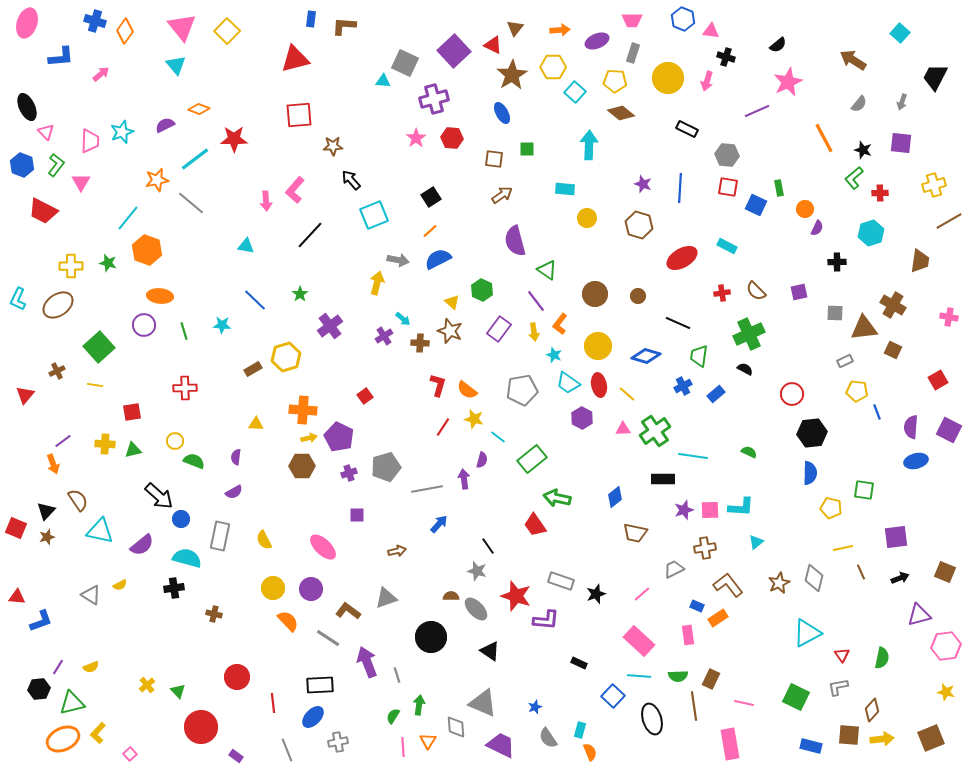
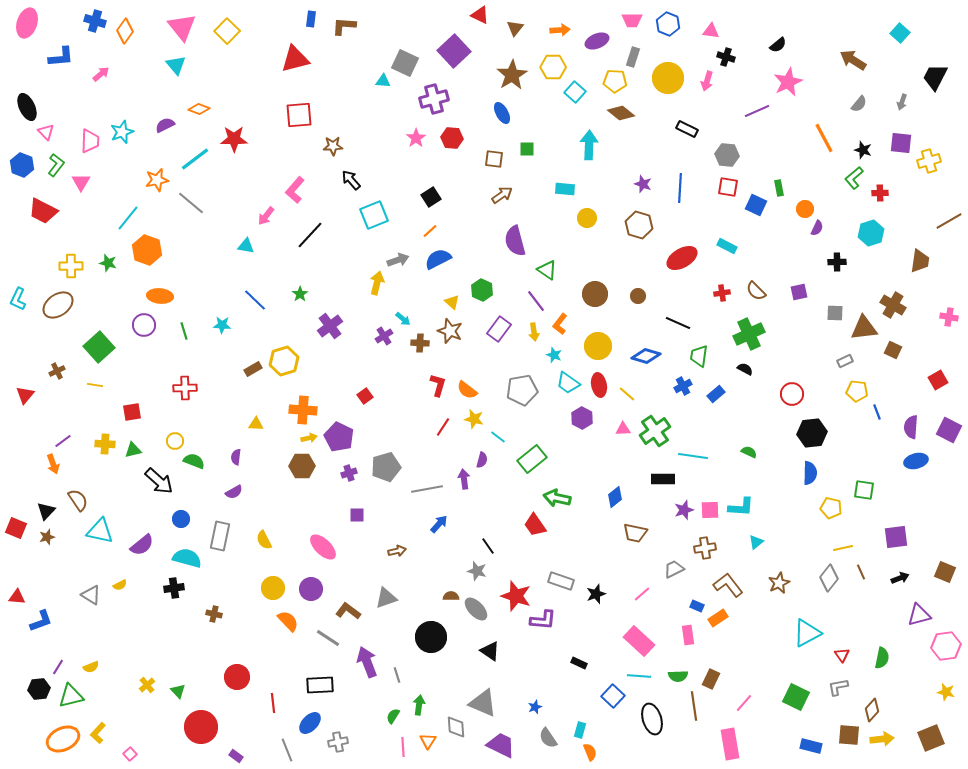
blue hexagon at (683, 19): moved 15 px left, 5 px down
red triangle at (493, 45): moved 13 px left, 30 px up
gray rectangle at (633, 53): moved 4 px down
yellow cross at (934, 185): moved 5 px left, 24 px up
pink arrow at (266, 201): moved 15 px down; rotated 42 degrees clockwise
gray arrow at (398, 260): rotated 30 degrees counterclockwise
yellow hexagon at (286, 357): moved 2 px left, 4 px down
black arrow at (159, 496): moved 15 px up
gray diamond at (814, 578): moved 15 px right; rotated 24 degrees clockwise
purple L-shape at (546, 620): moved 3 px left
green triangle at (72, 703): moved 1 px left, 7 px up
pink line at (744, 703): rotated 60 degrees counterclockwise
blue ellipse at (313, 717): moved 3 px left, 6 px down
